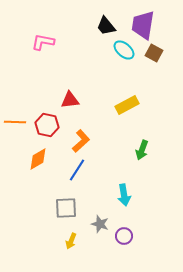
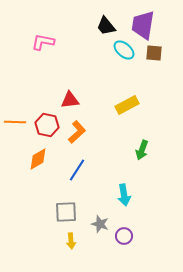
brown square: rotated 24 degrees counterclockwise
orange L-shape: moved 4 px left, 9 px up
gray square: moved 4 px down
yellow arrow: rotated 28 degrees counterclockwise
